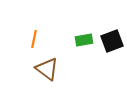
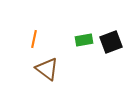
black square: moved 1 px left, 1 px down
